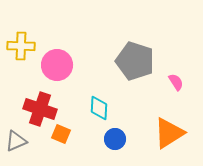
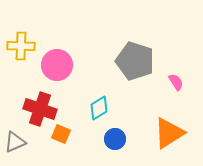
cyan diamond: rotated 55 degrees clockwise
gray triangle: moved 1 px left, 1 px down
